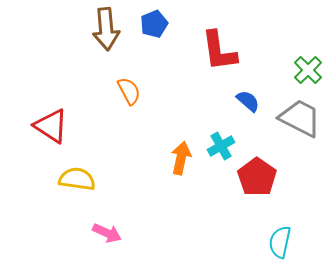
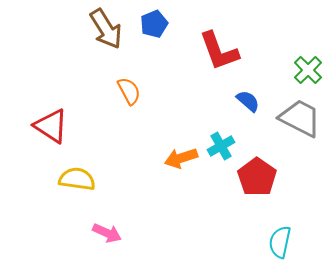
brown arrow: rotated 27 degrees counterclockwise
red L-shape: rotated 12 degrees counterclockwise
orange arrow: rotated 120 degrees counterclockwise
